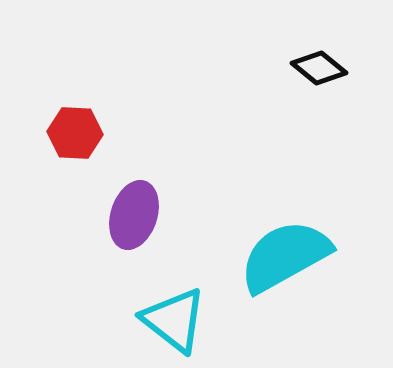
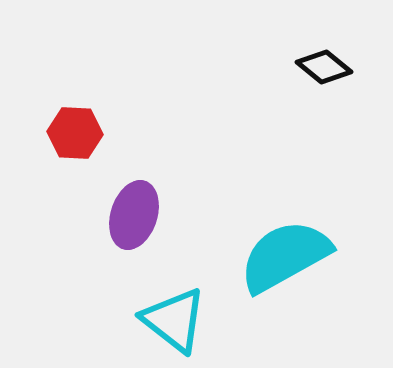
black diamond: moved 5 px right, 1 px up
